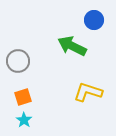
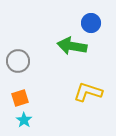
blue circle: moved 3 px left, 3 px down
green arrow: rotated 16 degrees counterclockwise
orange square: moved 3 px left, 1 px down
